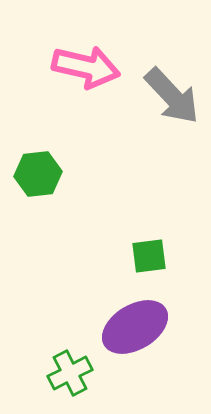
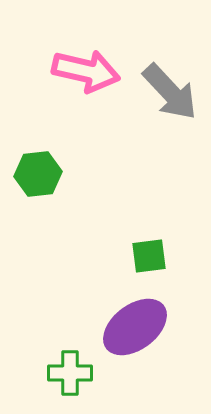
pink arrow: moved 4 px down
gray arrow: moved 2 px left, 4 px up
purple ellipse: rotated 6 degrees counterclockwise
green cross: rotated 27 degrees clockwise
